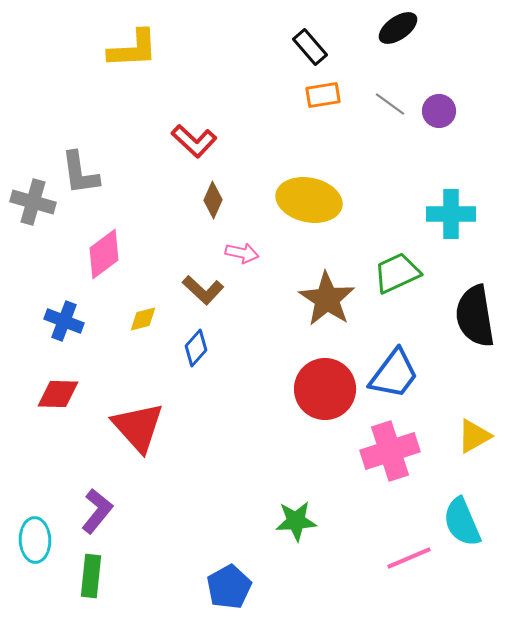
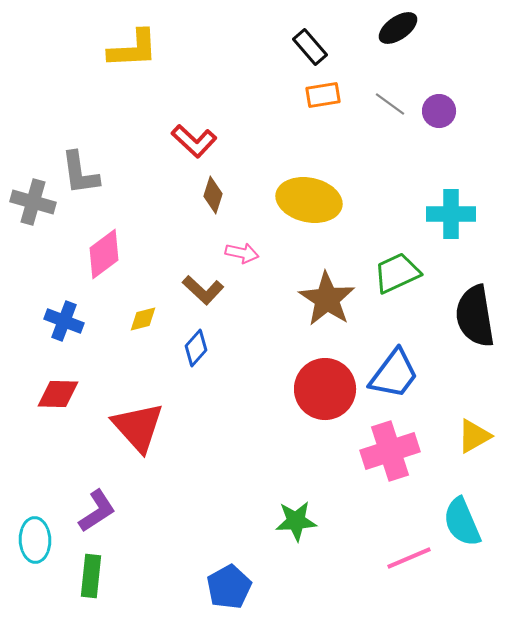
brown diamond: moved 5 px up; rotated 6 degrees counterclockwise
purple L-shape: rotated 18 degrees clockwise
